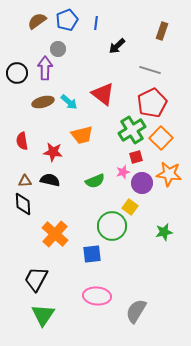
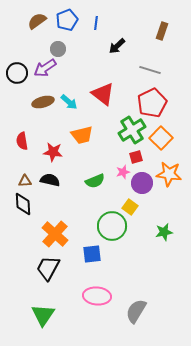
purple arrow: rotated 125 degrees counterclockwise
black trapezoid: moved 12 px right, 11 px up
